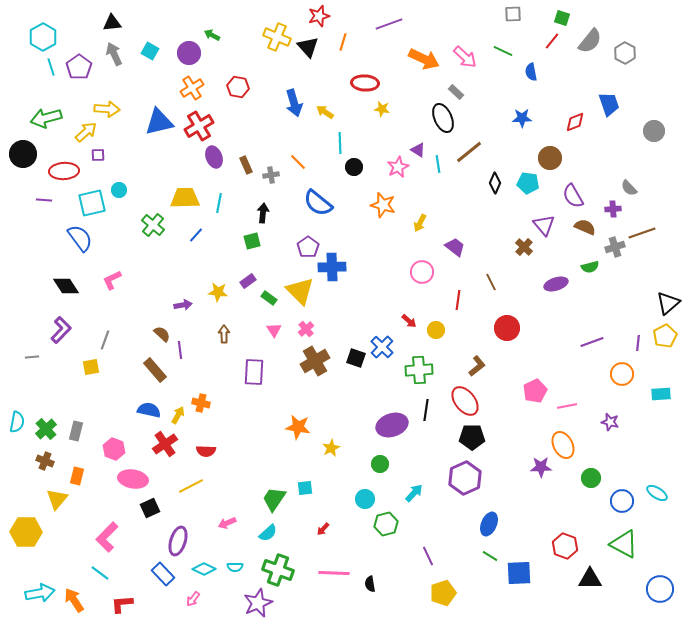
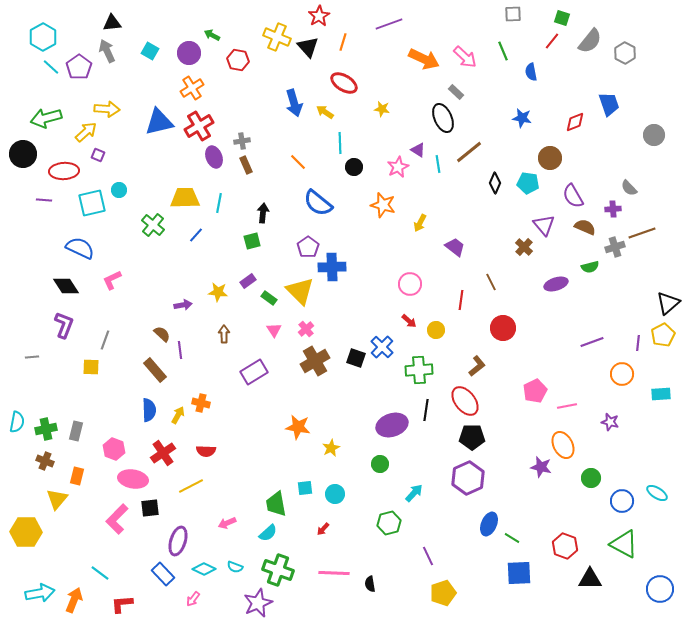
red star at (319, 16): rotated 15 degrees counterclockwise
green line at (503, 51): rotated 42 degrees clockwise
gray arrow at (114, 54): moved 7 px left, 3 px up
cyan line at (51, 67): rotated 30 degrees counterclockwise
red ellipse at (365, 83): moved 21 px left; rotated 28 degrees clockwise
red hexagon at (238, 87): moved 27 px up
blue star at (522, 118): rotated 12 degrees clockwise
gray circle at (654, 131): moved 4 px down
purple square at (98, 155): rotated 24 degrees clockwise
gray cross at (271, 175): moved 29 px left, 34 px up
blue semicircle at (80, 238): moved 10 px down; rotated 28 degrees counterclockwise
pink circle at (422, 272): moved 12 px left, 12 px down
red line at (458, 300): moved 3 px right
red circle at (507, 328): moved 4 px left
purple L-shape at (61, 330): moved 3 px right, 5 px up; rotated 24 degrees counterclockwise
yellow pentagon at (665, 336): moved 2 px left, 1 px up
yellow square at (91, 367): rotated 12 degrees clockwise
purple rectangle at (254, 372): rotated 56 degrees clockwise
blue semicircle at (149, 410): rotated 75 degrees clockwise
green cross at (46, 429): rotated 30 degrees clockwise
red cross at (165, 444): moved 2 px left, 9 px down
purple star at (541, 467): rotated 15 degrees clockwise
purple hexagon at (465, 478): moved 3 px right
green trapezoid at (274, 499): moved 2 px right, 5 px down; rotated 44 degrees counterclockwise
cyan circle at (365, 499): moved 30 px left, 5 px up
black square at (150, 508): rotated 18 degrees clockwise
green hexagon at (386, 524): moved 3 px right, 1 px up
pink L-shape at (107, 537): moved 10 px right, 18 px up
green line at (490, 556): moved 22 px right, 18 px up
cyan semicircle at (235, 567): rotated 21 degrees clockwise
orange arrow at (74, 600): rotated 55 degrees clockwise
